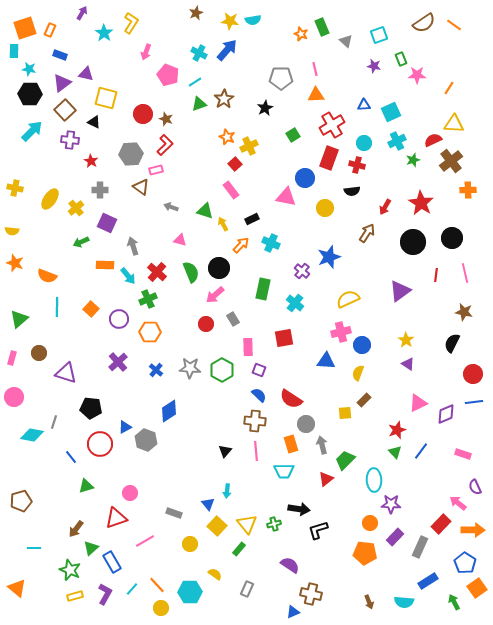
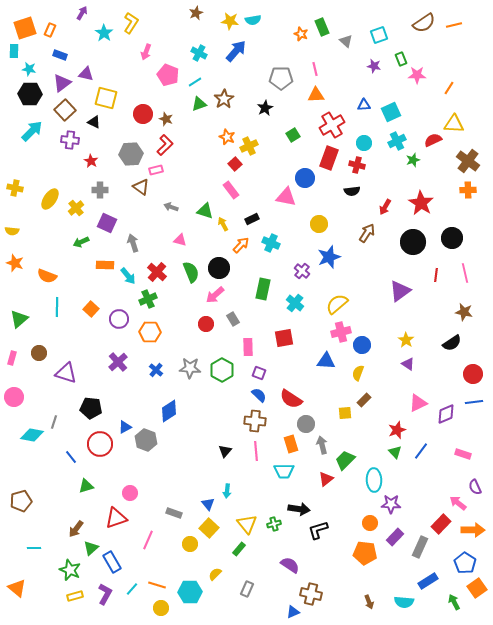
orange line at (454, 25): rotated 49 degrees counterclockwise
blue arrow at (227, 50): moved 9 px right, 1 px down
brown cross at (451, 161): moved 17 px right; rotated 15 degrees counterclockwise
yellow circle at (325, 208): moved 6 px left, 16 px down
gray arrow at (133, 246): moved 3 px up
yellow semicircle at (348, 299): moved 11 px left, 5 px down; rotated 15 degrees counterclockwise
black semicircle at (452, 343): rotated 150 degrees counterclockwise
purple square at (259, 370): moved 3 px down
yellow square at (217, 526): moved 8 px left, 2 px down
pink line at (145, 541): moved 3 px right, 1 px up; rotated 36 degrees counterclockwise
yellow semicircle at (215, 574): rotated 80 degrees counterclockwise
orange line at (157, 585): rotated 30 degrees counterclockwise
